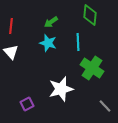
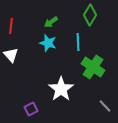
green diamond: rotated 25 degrees clockwise
white triangle: moved 3 px down
green cross: moved 1 px right, 1 px up
white star: rotated 20 degrees counterclockwise
purple square: moved 4 px right, 5 px down
